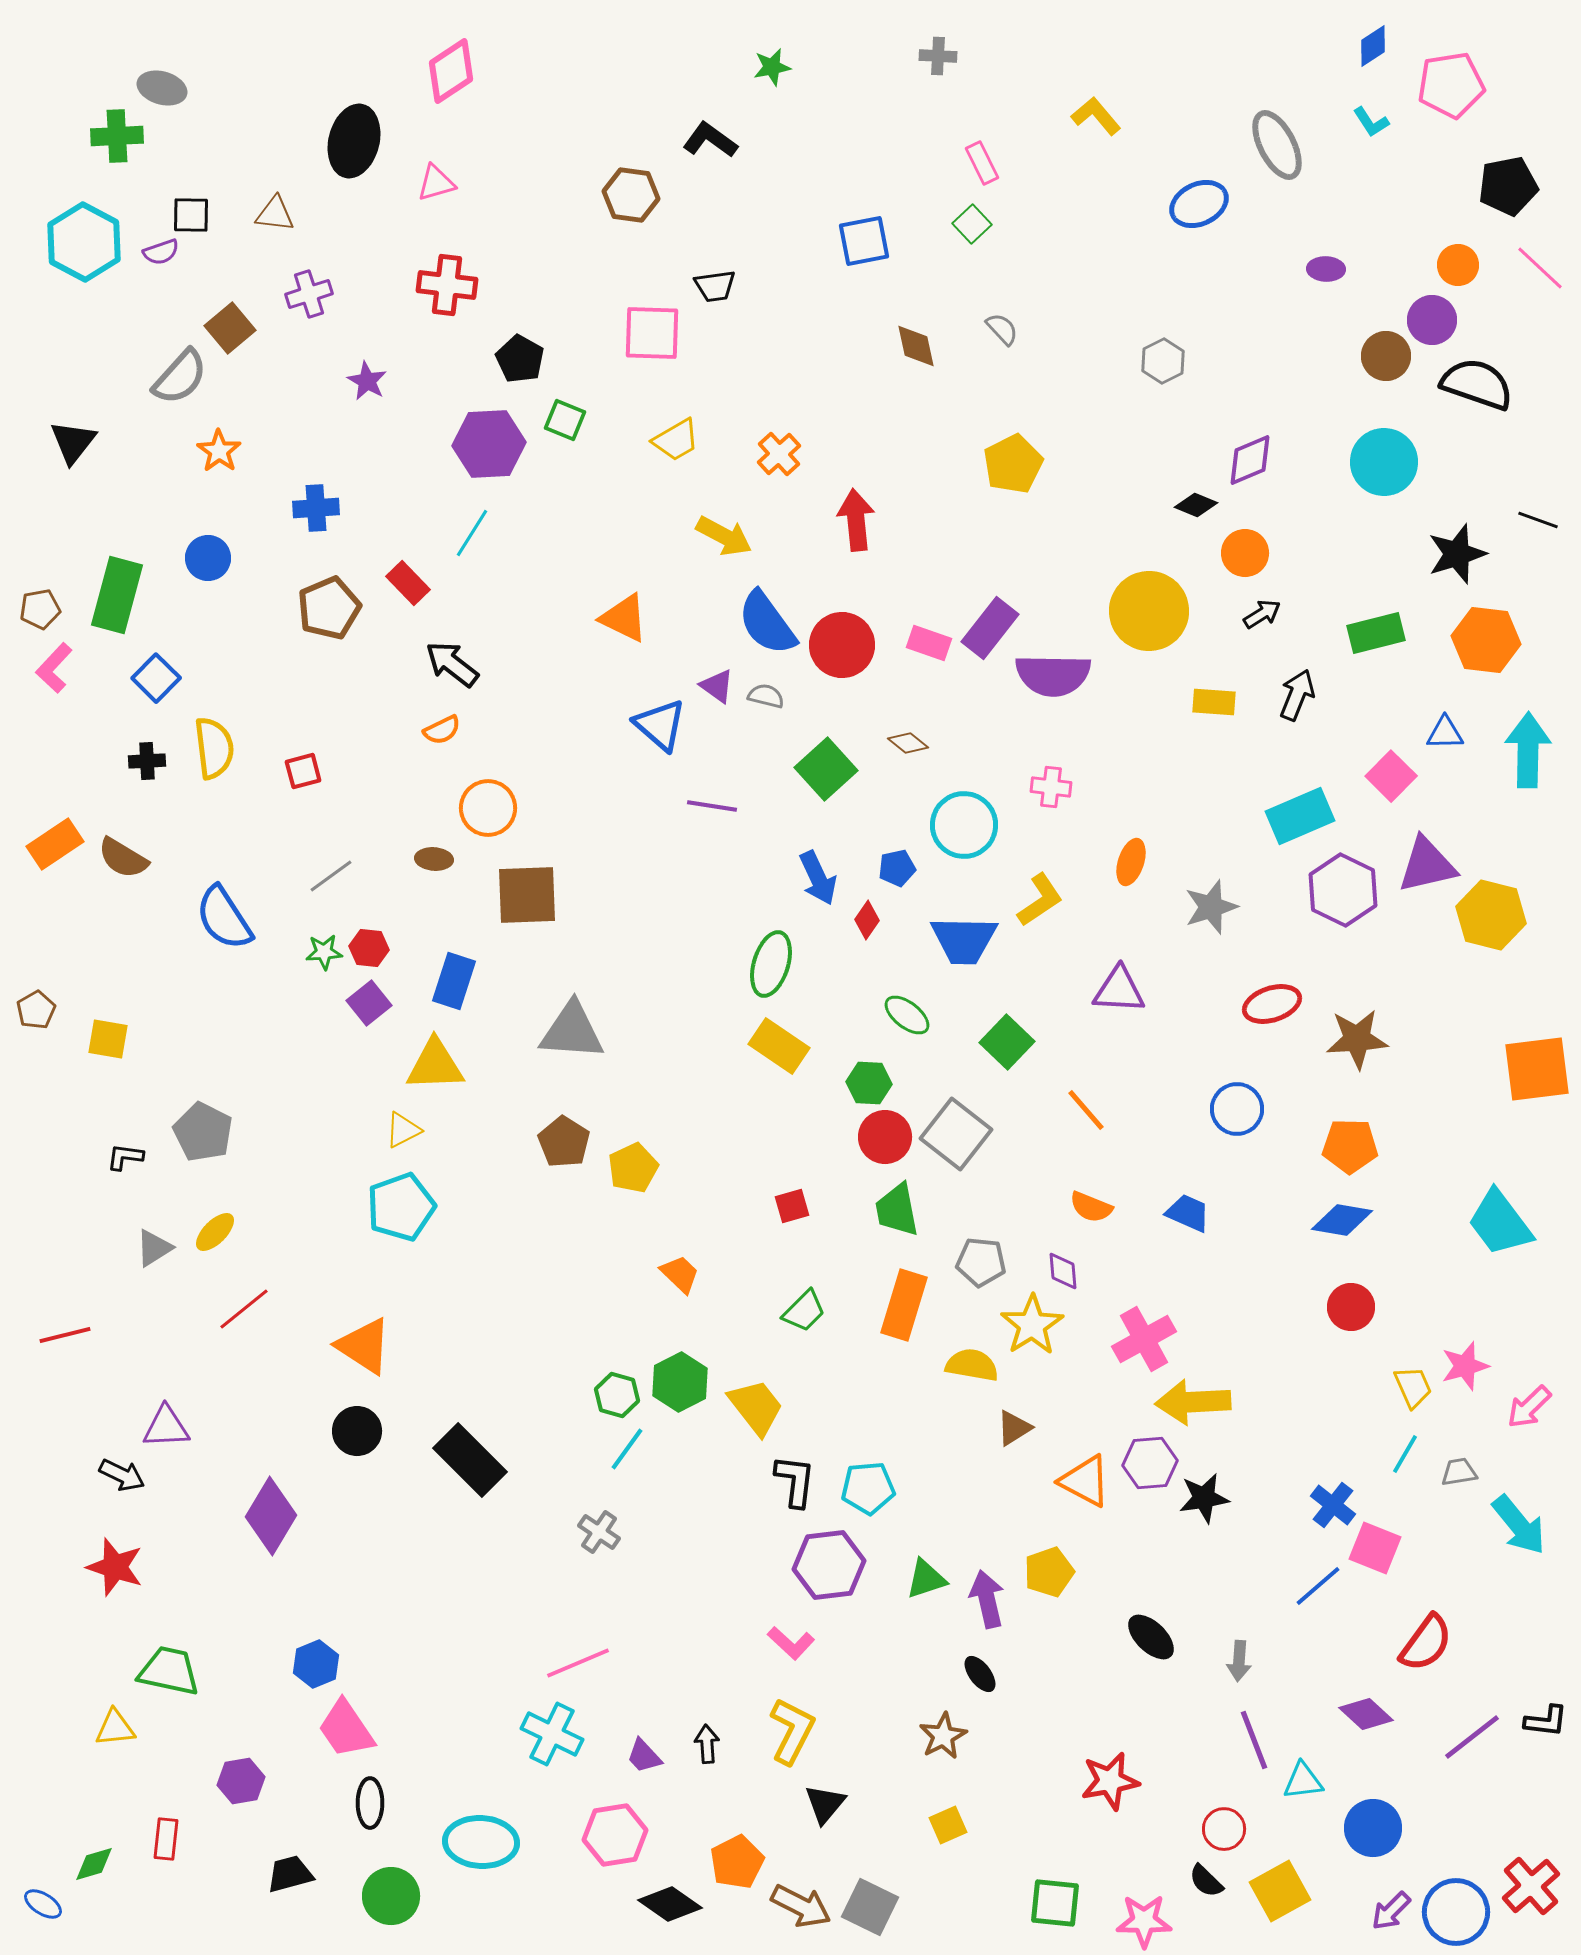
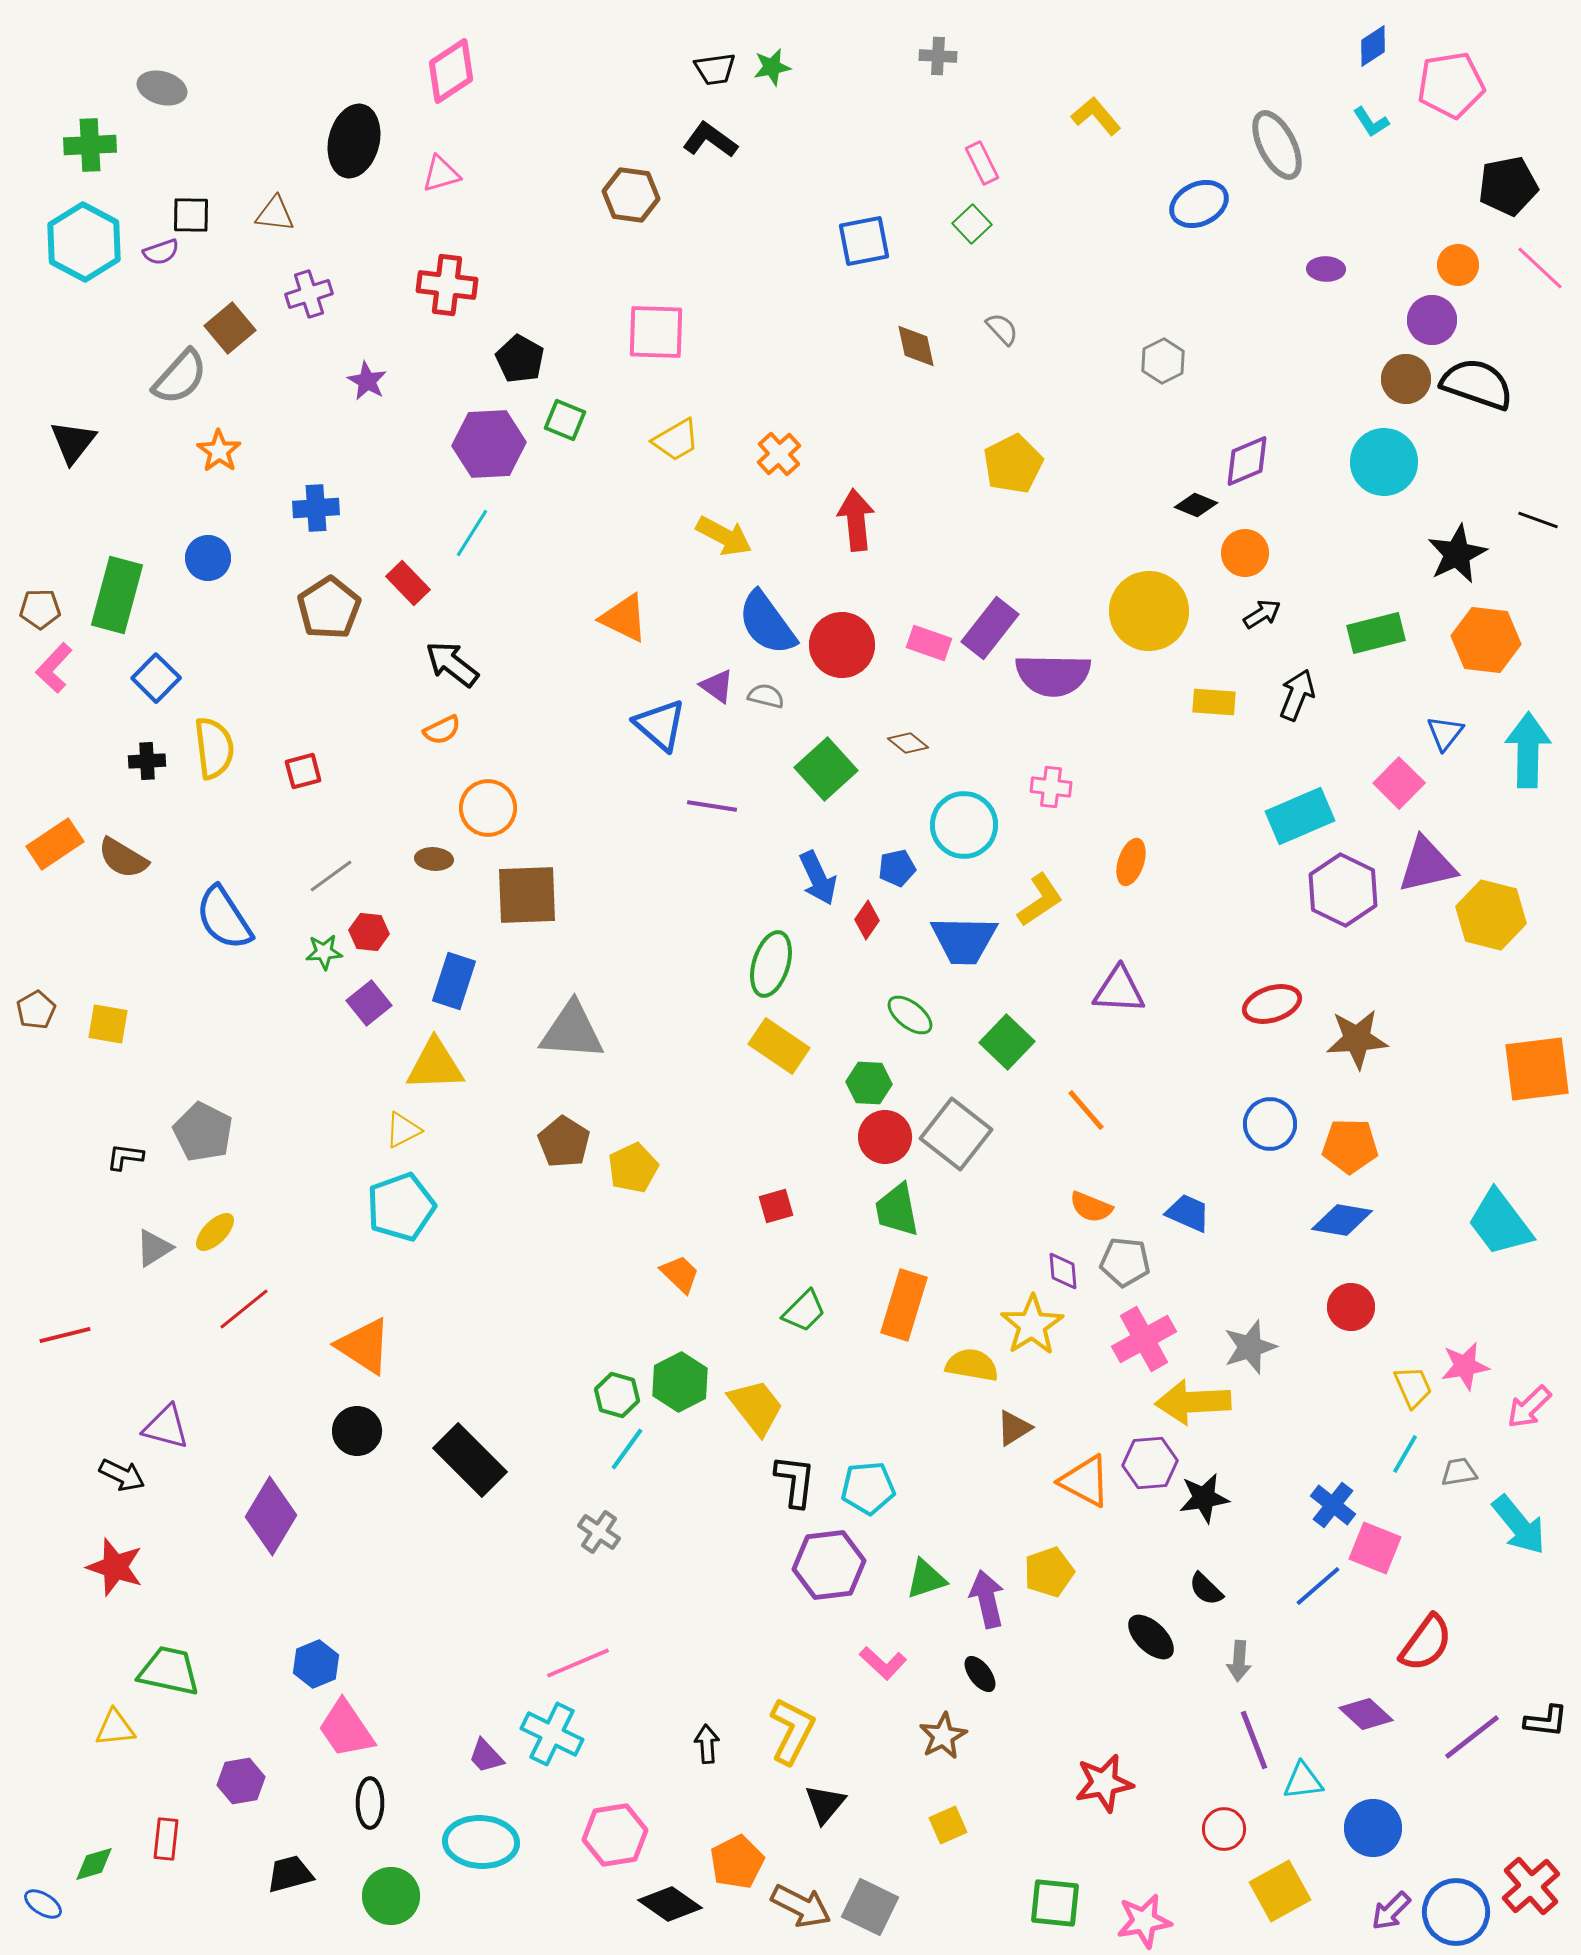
green cross at (117, 136): moved 27 px left, 9 px down
pink triangle at (436, 183): moved 5 px right, 9 px up
black trapezoid at (715, 286): moved 217 px up
pink square at (652, 333): moved 4 px right, 1 px up
brown circle at (1386, 356): moved 20 px right, 23 px down
purple diamond at (1250, 460): moved 3 px left, 1 px down
black star at (1457, 554): rotated 8 degrees counterclockwise
brown pentagon at (329, 608): rotated 10 degrees counterclockwise
brown pentagon at (40, 609): rotated 9 degrees clockwise
blue triangle at (1445, 733): rotated 51 degrees counterclockwise
pink square at (1391, 776): moved 8 px right, 7 px down
gray star at (1211, 907): moved 39 px right, 440 px down
red hexagon at (369, 948): moved 16 px up
green ellipse at (907, 1015): moved 3 px right
yellow square at (108, 1039): moved 15 px up
blue circle at (1237, 1109): moved 33 px right, 15 px down
red square at (792, 1206): moved 16 px left
gray pentagon at (981, 1262): moved 144 px right
pink star at (1465, 1366): rotated 6 degrees clockwise
purple triangle at (166, 1427): rotated 18 degrees clockwise
pink L-shape at (791, 1643): moved 92 px right, 20 px down
purple trapezoid at (644, 1756): moved 158 px left
red star at (1110, 1781): moved 6 px left, 2 px down
black semicircle at (1206, 1881): moved 292 px up
pink star at (1144, 1921): rotated 10 degrees counterclockwise
